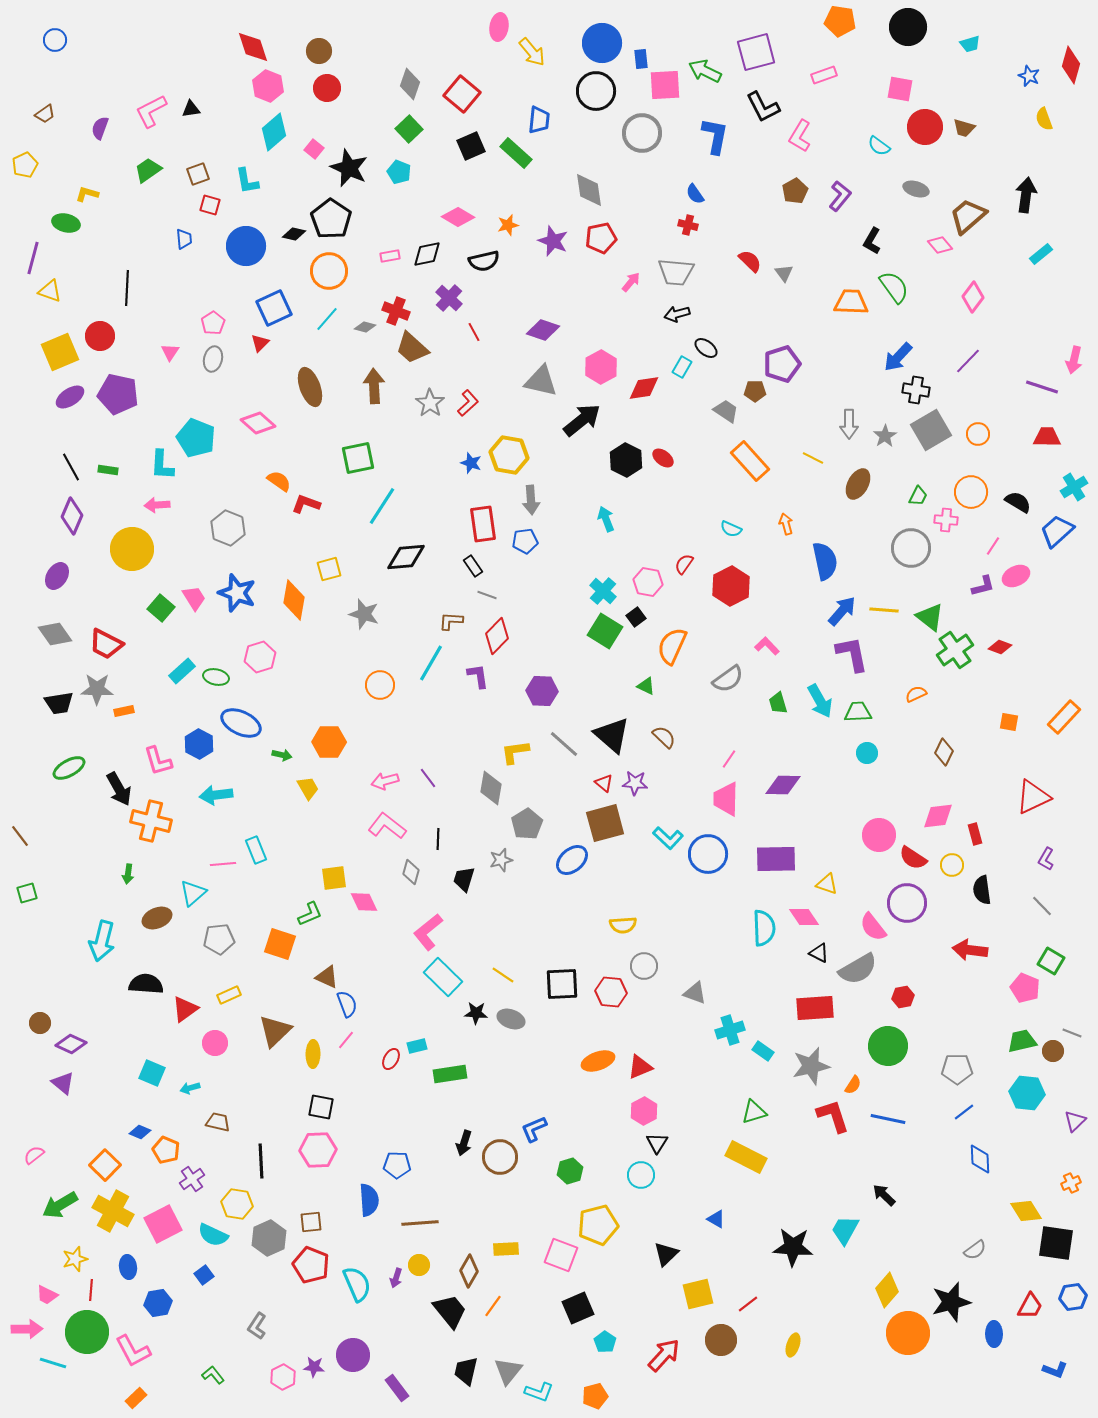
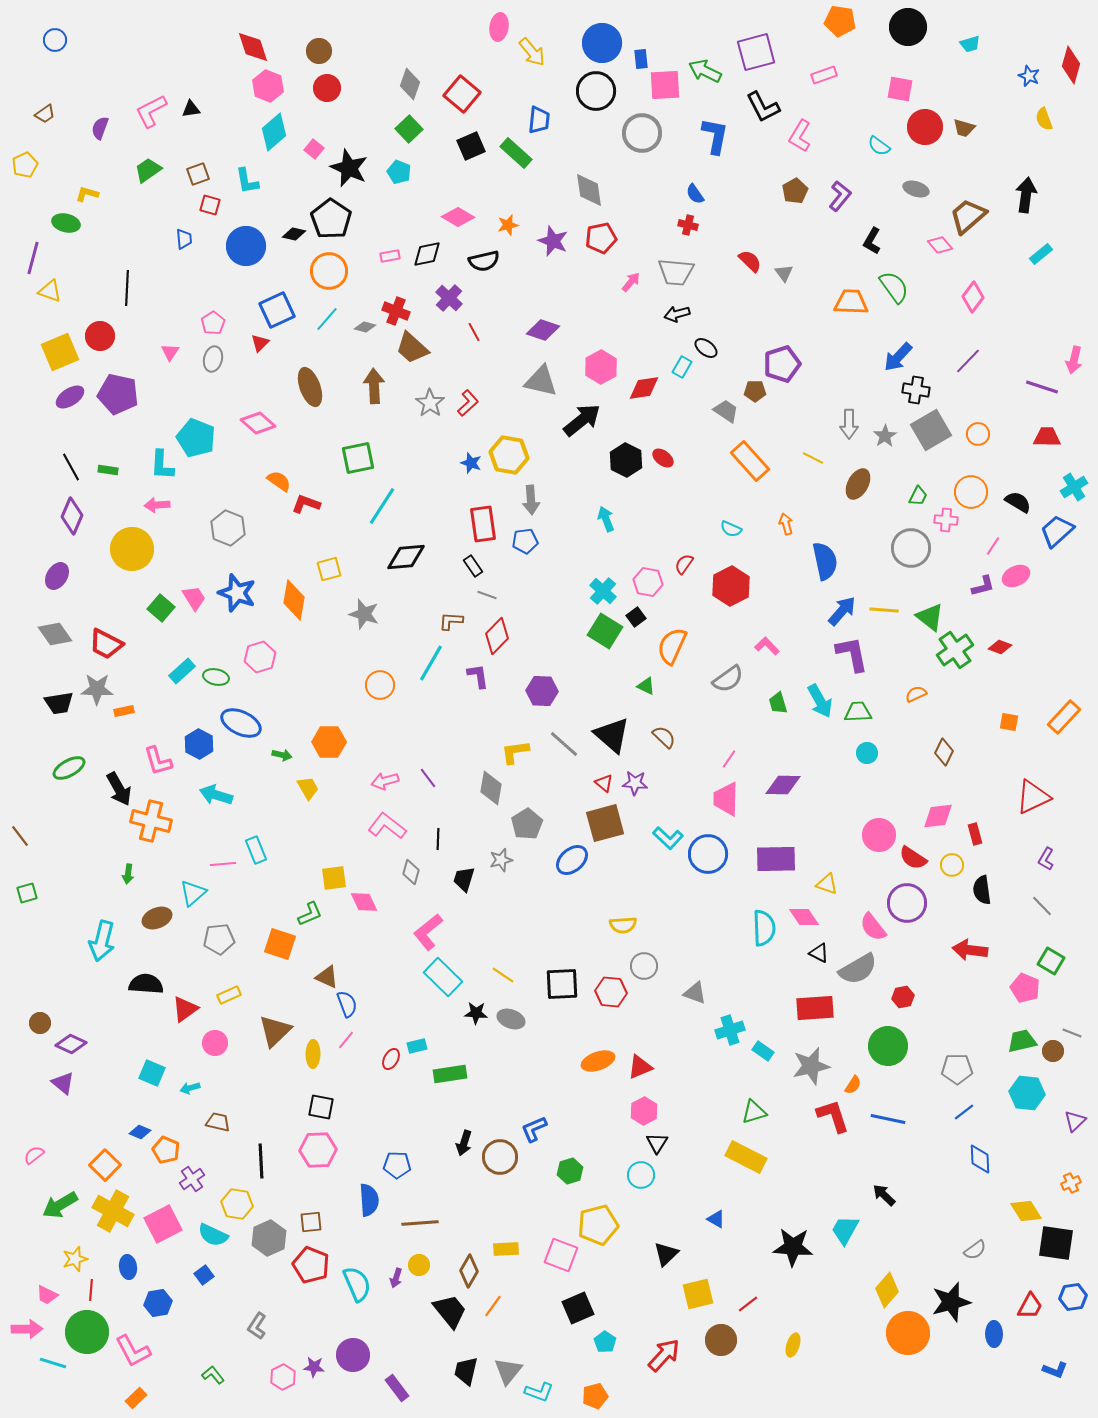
blue square at (274, 308): moved 3 px right, 2 px down
cyan arrow at (216, 795): rotated 24 degrees clockwise
